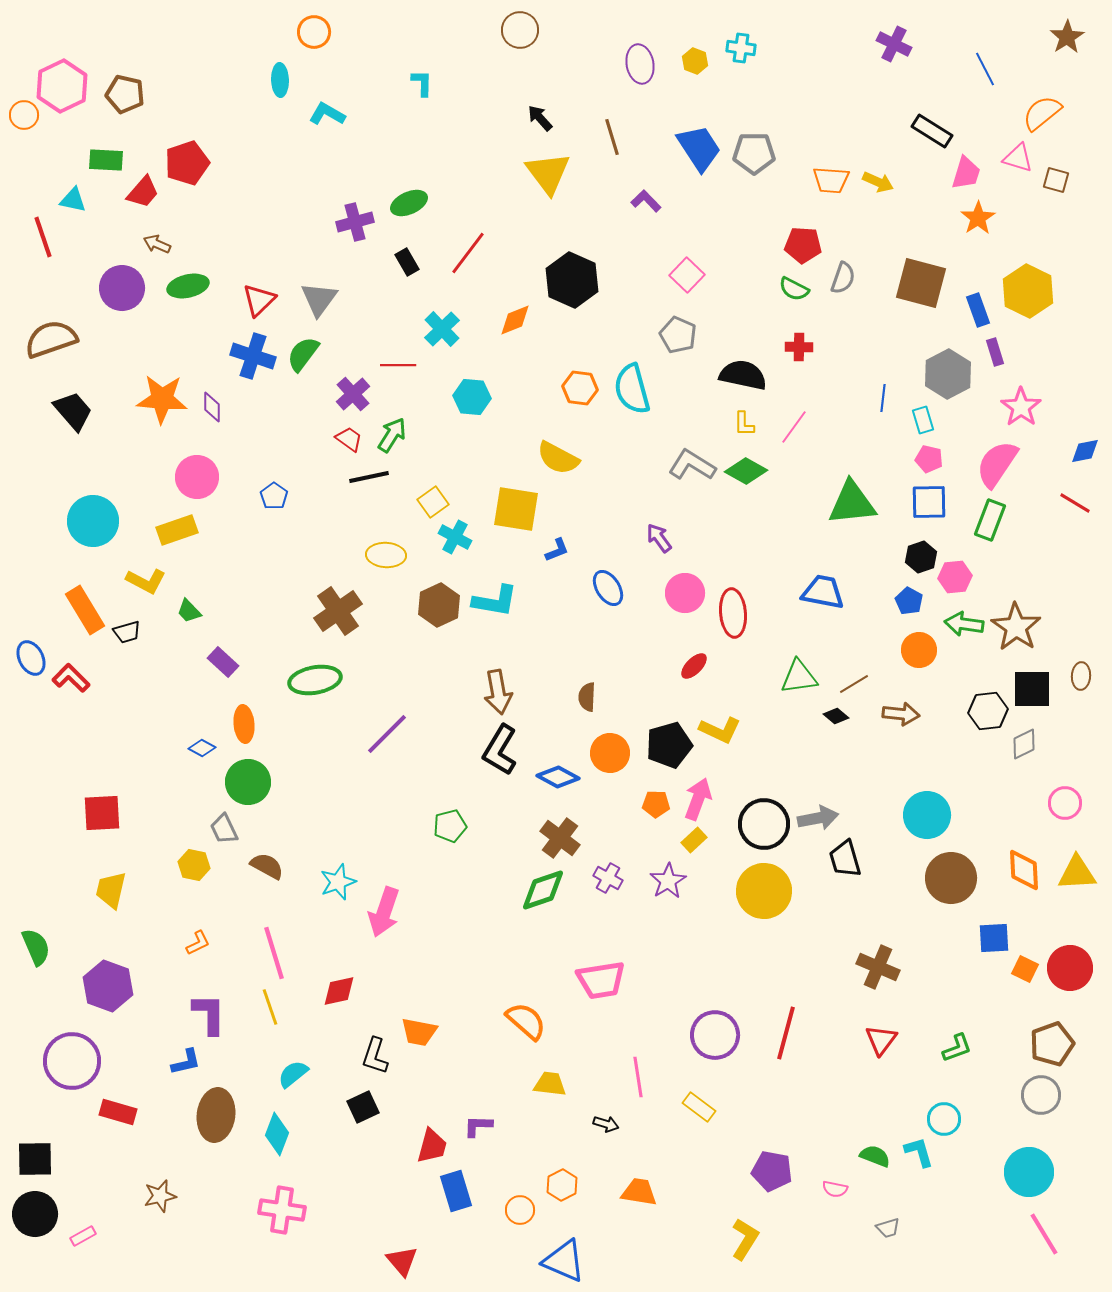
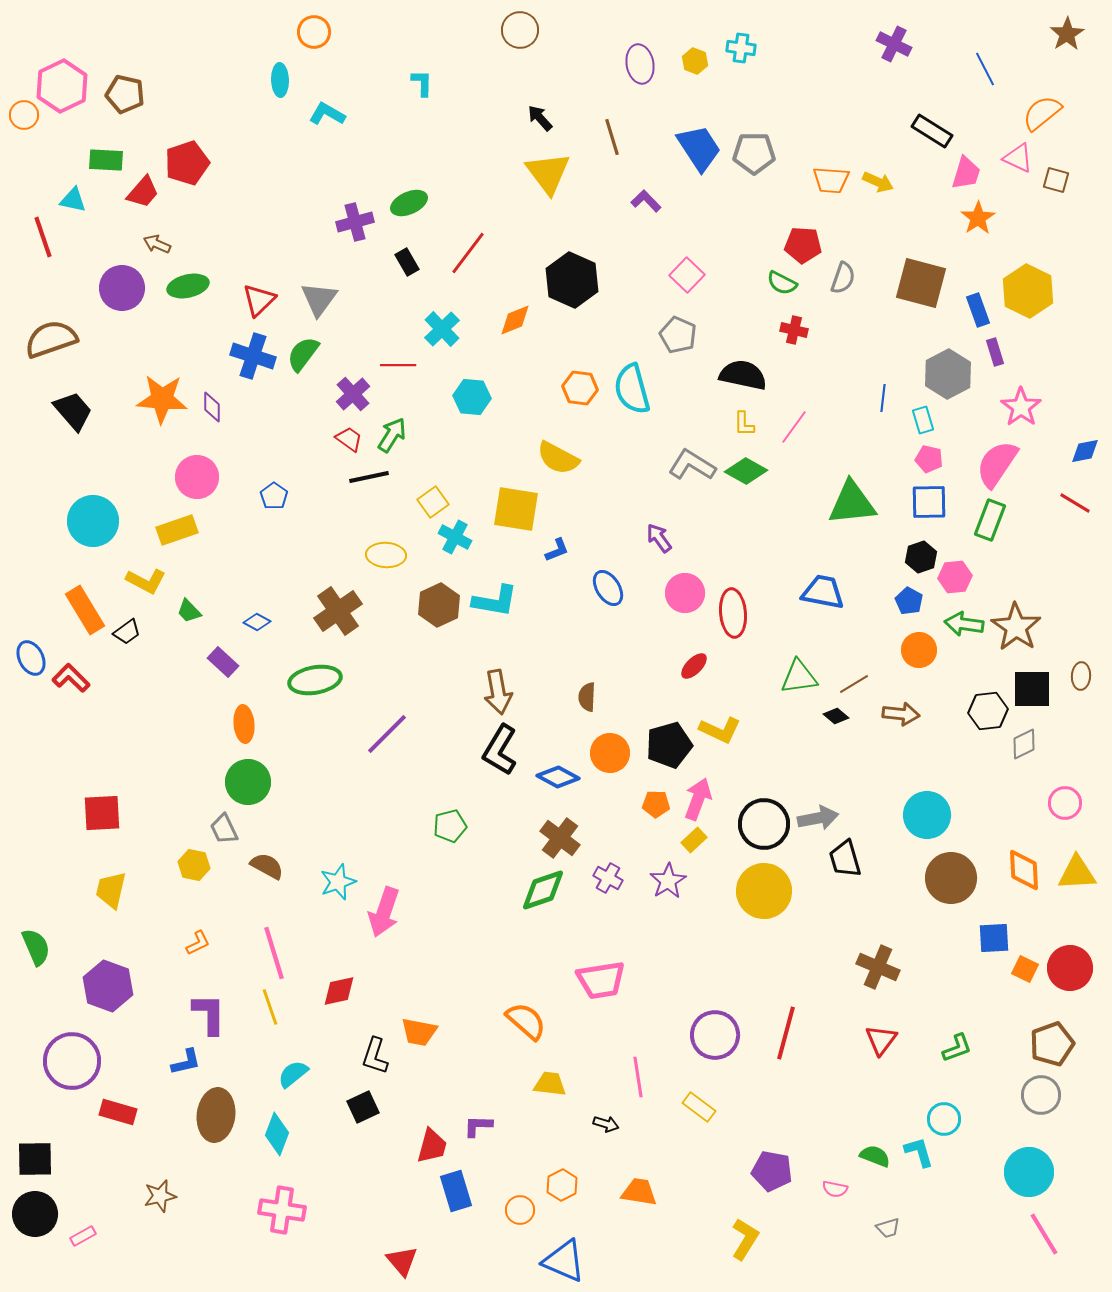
brown star at (1067, 37): moved 3 px up
pink triangle at (1018, 158): rotated 8 degrees clockwise
green semicircle at (794, 289): moved 12 px left, 6 px up
red cross at (799, 347): moved 5 px left, 17 px up; rotated 12 degrees clockwise
black trapezoid at (127, 632): rotated 20 degrees counterclockwise
blue diamond at (202, 748): moved 55 px right, 126 px up
